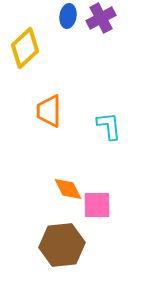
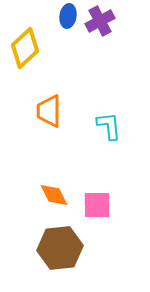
purple cross: moved 1 px left, 3 px down
orange diamond: moved 14 px left, 6 px down
brown hexagon: moved 2 px left, 3 px down
